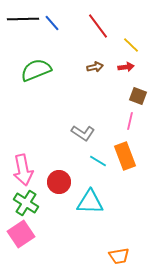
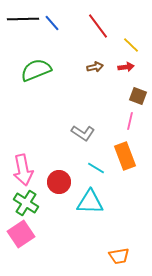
cyan line: moved 2 px left, 7 px down
